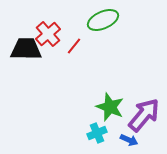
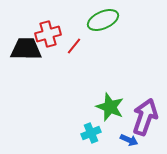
red cross: rotated 25 degrees clockwise
purple arrow: moved 1 px right, 2 px down; rotated 21 degrees counterclockwise
cyan cross: moved 6 px left
